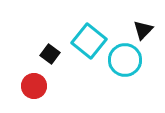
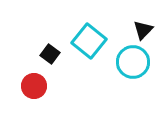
cyan circle: moved 8 px right, 2 px down
